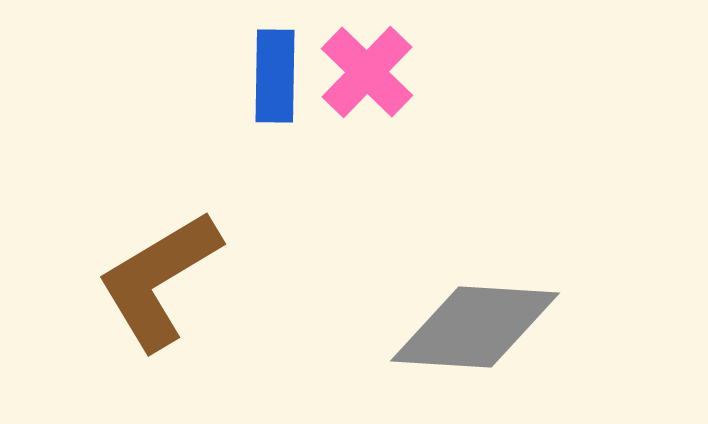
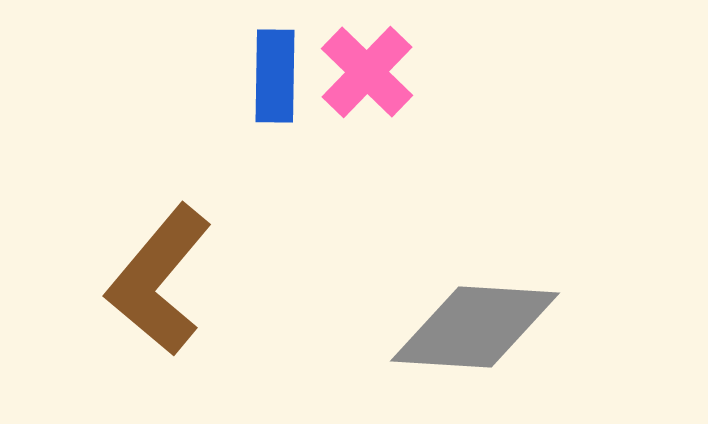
brown L-shape: rotated 19 degrees counterclockwise
